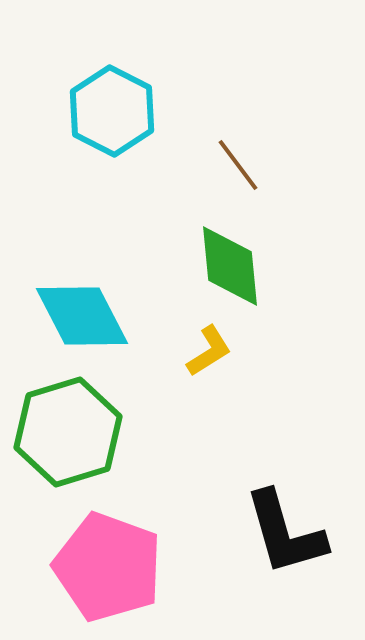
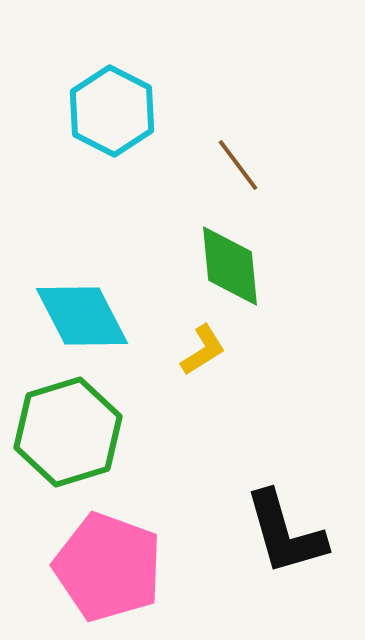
yellow L-shape: moved 6 px left, 1 px up
